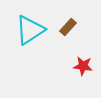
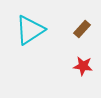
brown rectangle: moved 14 px right, 2 px down
